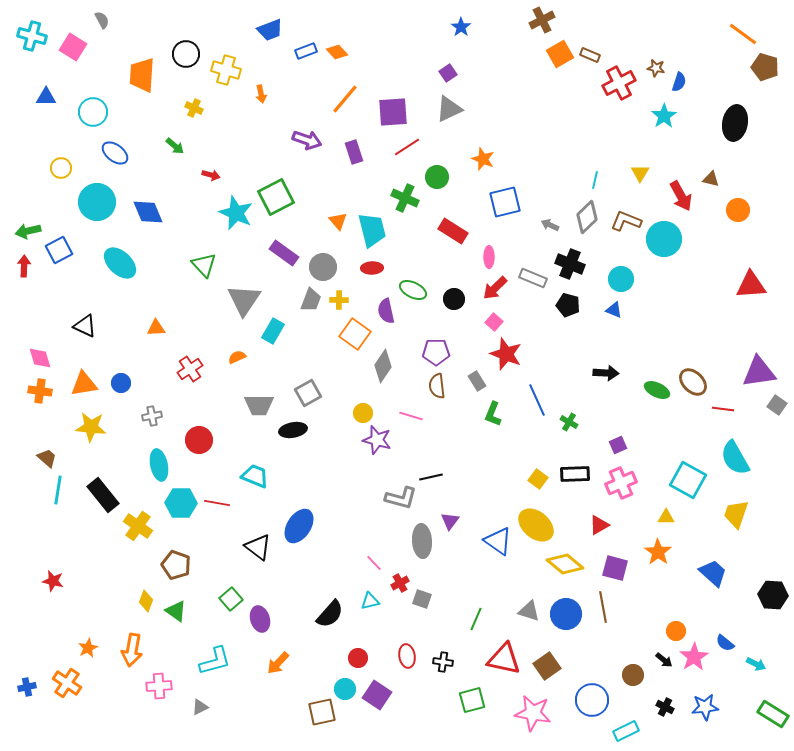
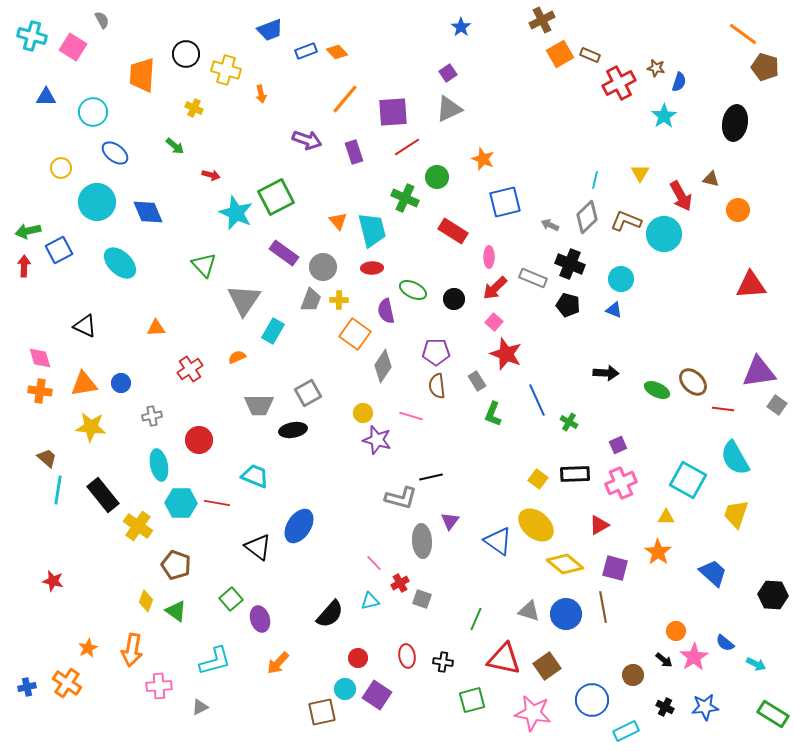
cyan circle at (664, 239): moved 5 px up
